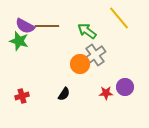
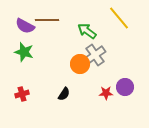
brown line: moved 6 px up
green star: moved 5 px right, 11 px down
red cross: moved 2 px up
